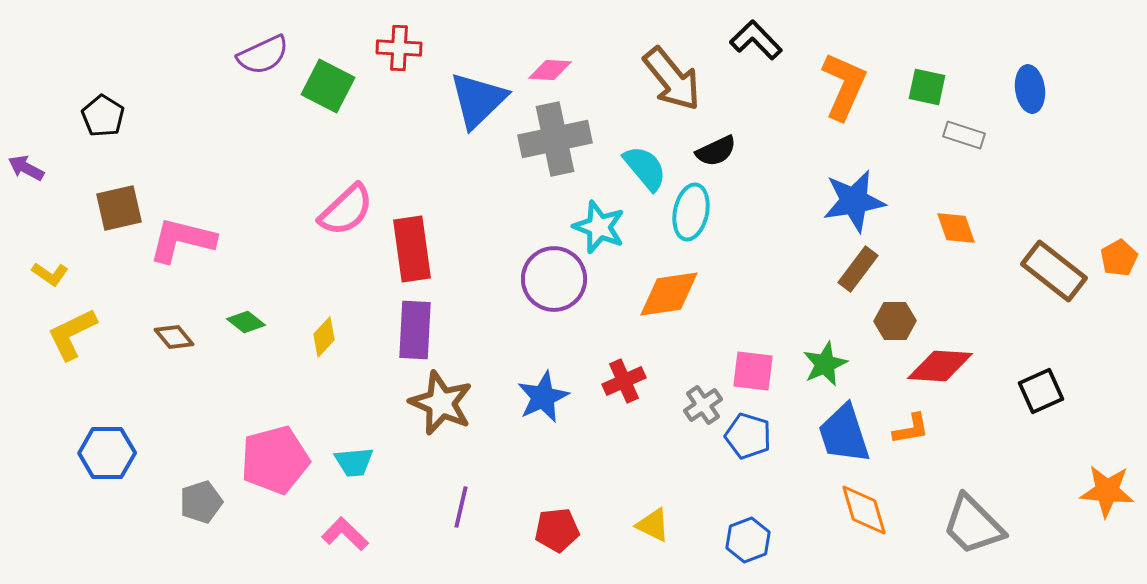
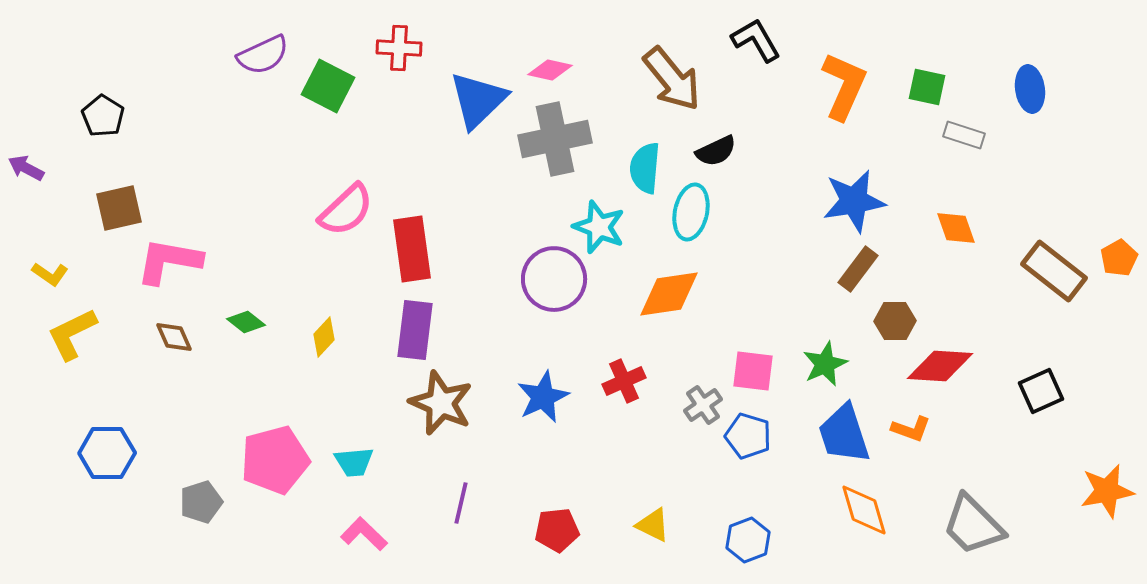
black L-shape at (756, 40): rotated 14 degrees clockwise
pink diamond at (550, 70): rotated 9 degrees clockwise
cyan semicircle at (645, 168): rotated 135 degrees counterclockwise
pink L-shape at (182, 240): moved 13 px left, 21 px down; rotated 4 degrees counterclockwise
purple rectangle at (415, 330): rotated 4 degrees clockwise
brown diamond at (174, 337): rotated 15 degrees clockwise
orange L-shape at (911, 429): rotated 30 degrees clockwise
orange star at (1107, 491): rotated 16 degrees counterclockwise
purple line at (461, 507): moved 4 px up
pink L-shape at (345, 534): moved 19 px right
